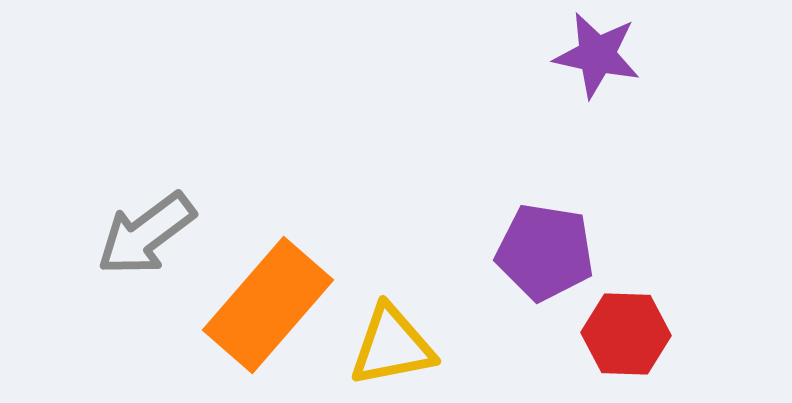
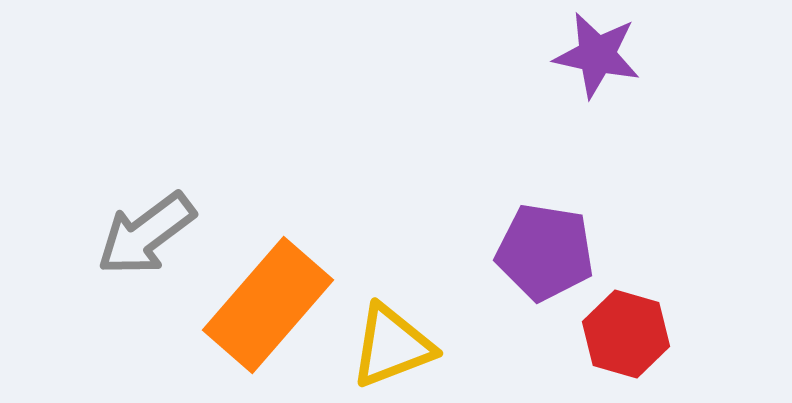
red hexagon: rotated 14 degrees clockwise
yellow triangle: rotated 10 degrees counterclockwise
